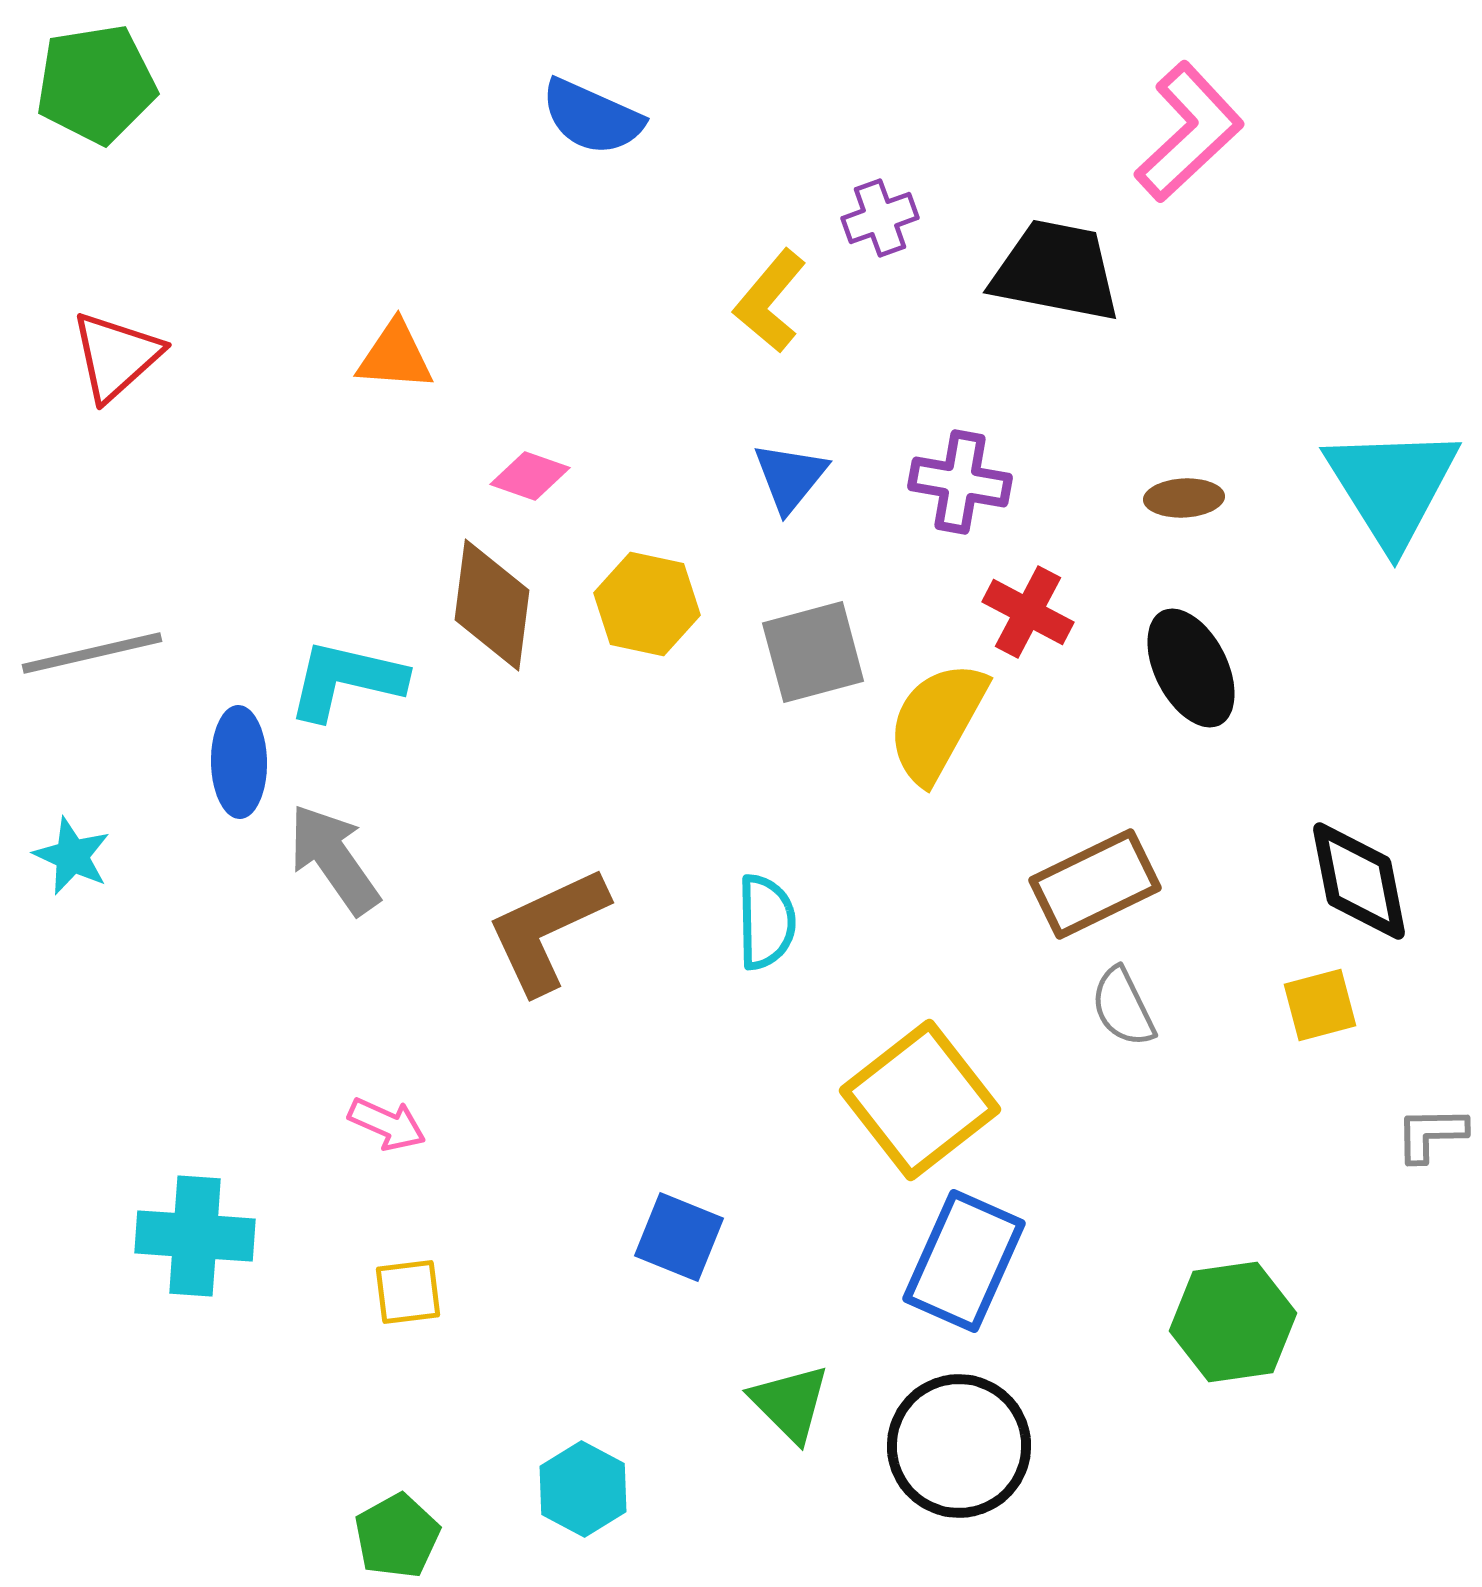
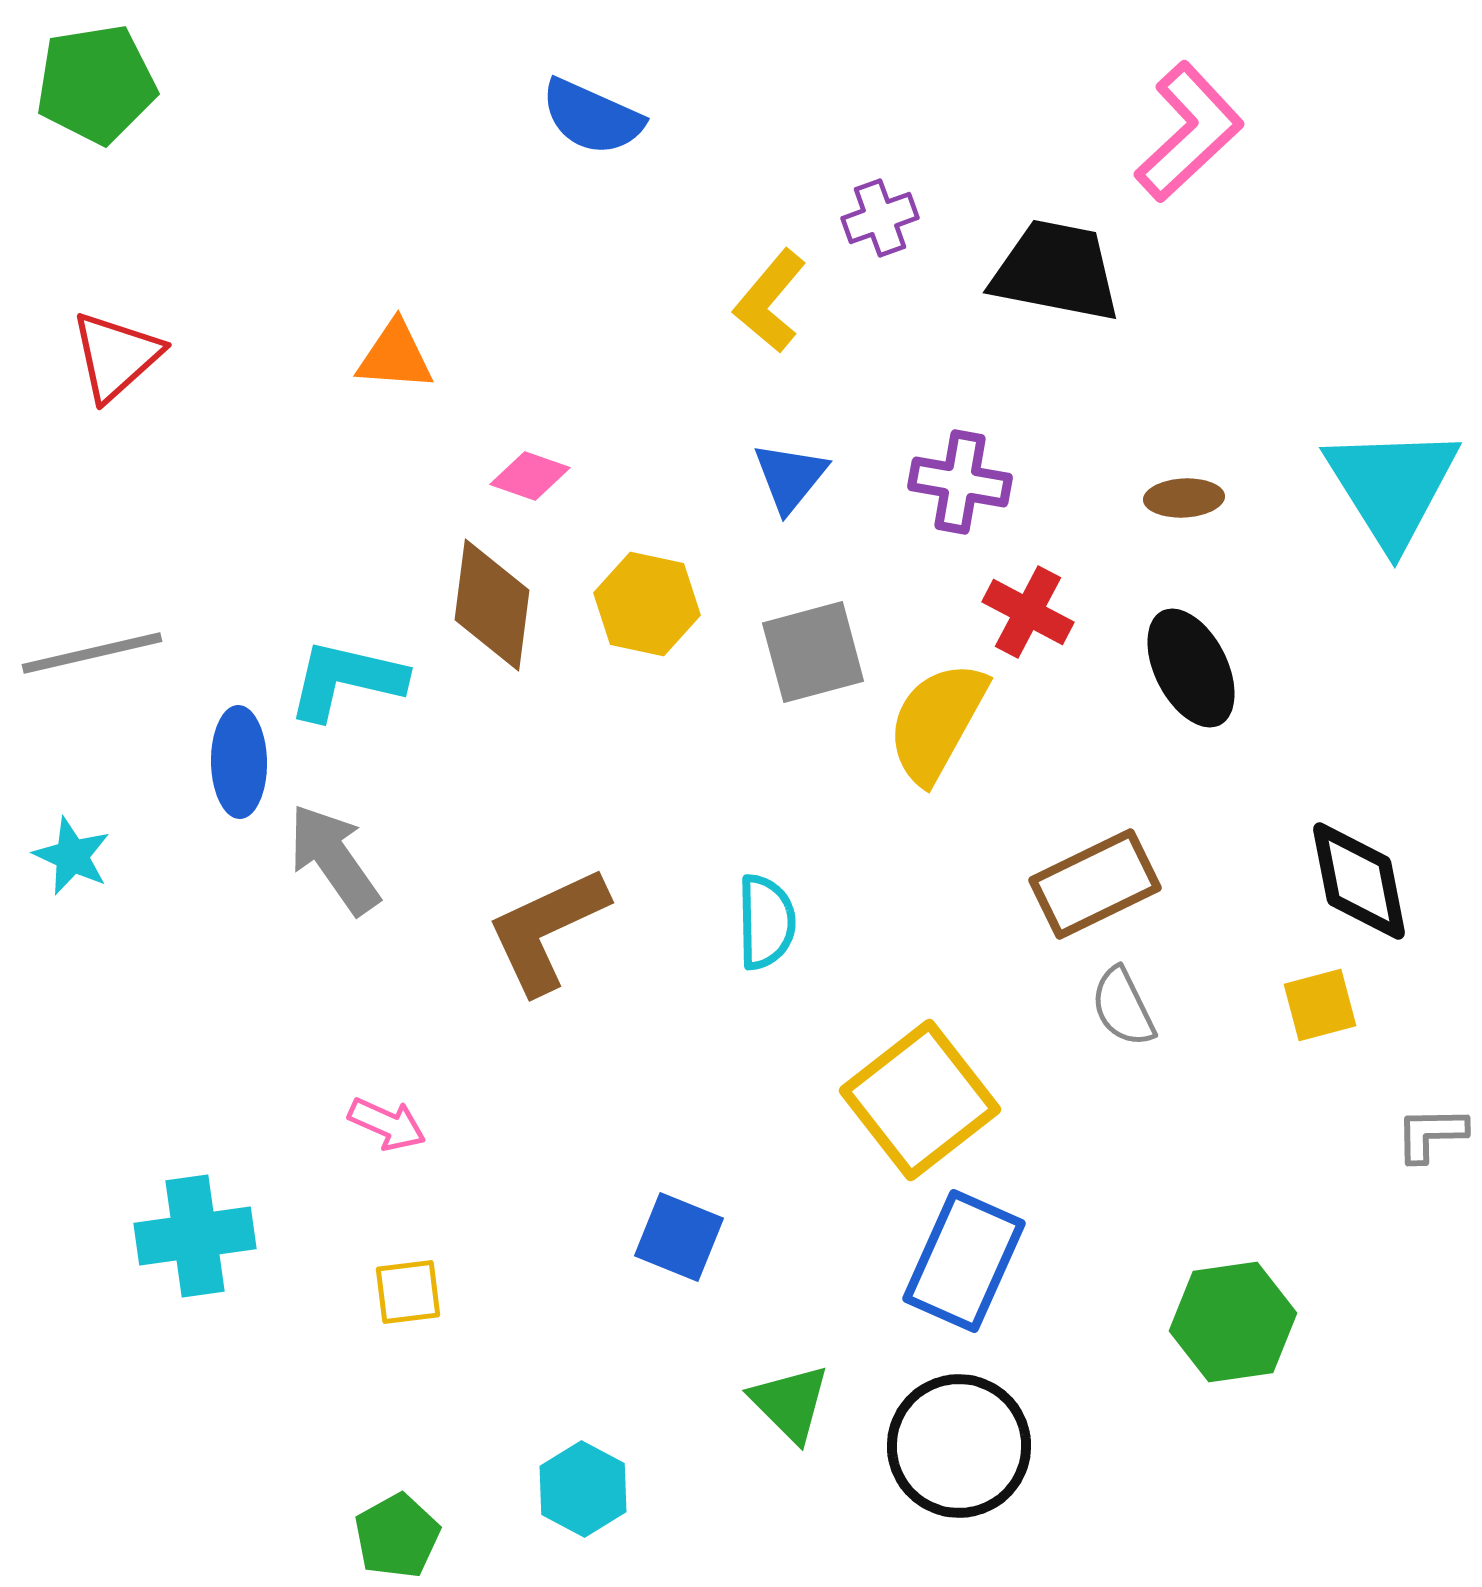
cyan cross at (195, 1236): rotated 12 degrees counterclockwise
